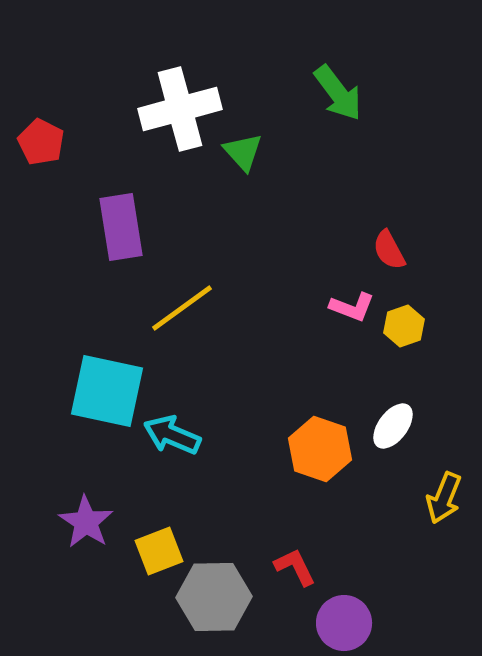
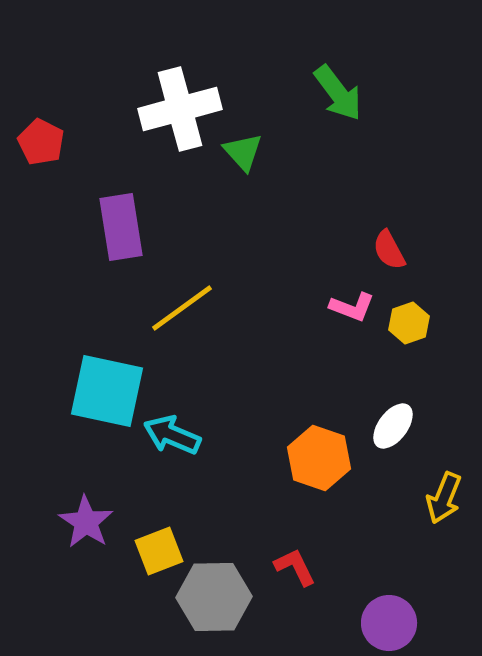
yellow hexagon: moved 5 px right, 3 px up
orange hexagon: moved 1 px left, 9 px down
purple circle: moved 45 px right
